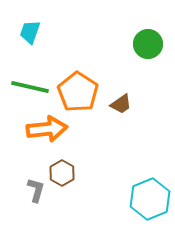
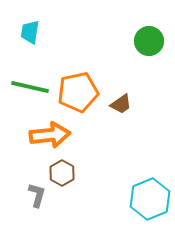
cyan trapezoid: rotated 10 degrees counterclockwise
green circle: moved 1 px right, 3 px up
orange pentagon: rotated 27 degrees clockwise
orange arrow: moved 3 px right, 6 px down
gray L-shape: moved 1 px right, 5 px down
